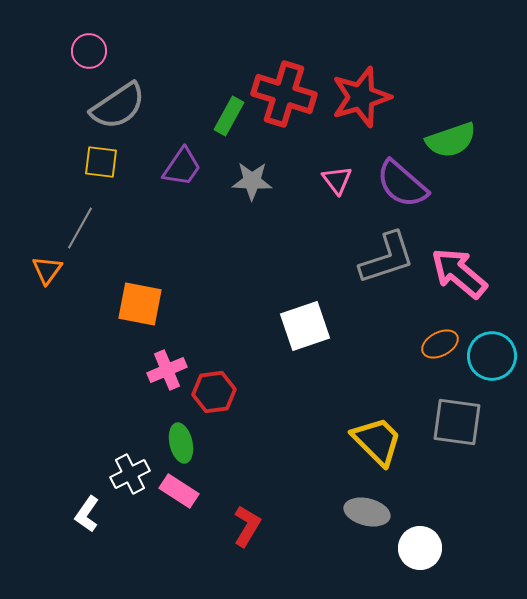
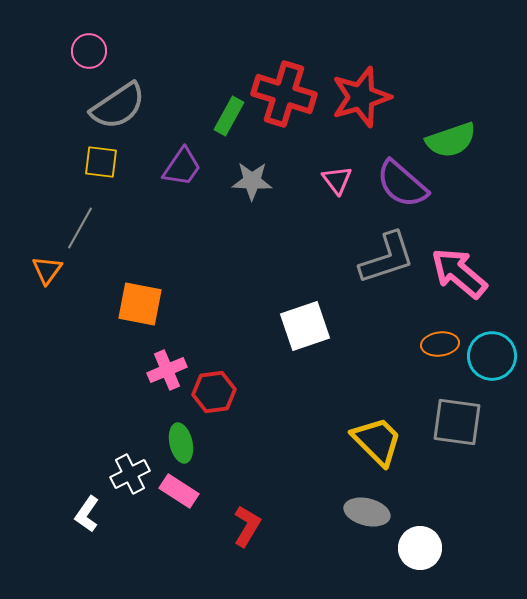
orange ellipse: rotated 21 degrees clockwise
